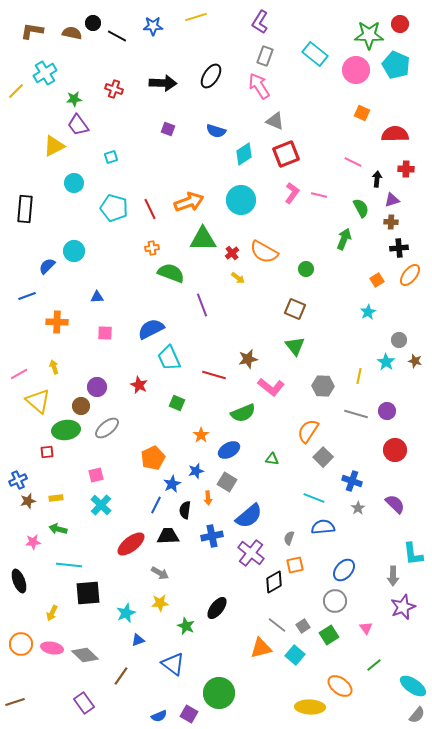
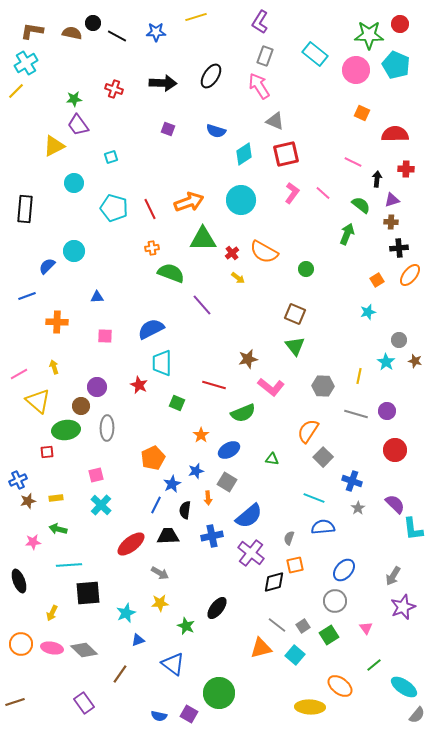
blue star at (153, 26): moved 3 px right, 6 px down
cyan cross at (45, 73): moved 19 px left, 10 px up
red square at (286, 154): rotated 8 degrees clockwise
pink line at (319, 195): moved 4 px right, 2 px up; rotated 28 degrees clockwise
green semicircle at (361, 208): moved 3 px up; rotated 24 degrees counterclockwise
green arrow at (344, 239): moved 3 px right, 5 px up
purple line at (202, 305): rotated 20 degrees counterclockwise
brown square at (295, 309): moved 5 px down
cyan star at (368, 312): rotated 14 degrees clockwise
pink square at (105, 333): moved 3 px down
cyan trapezoid at (169, 358): moved 7 px left, 5 px down; rotated 24 degrees clockwise
red line at (214, 375): moved 10 px down
gray ellipse at (107, 428): rotated 50 degrees counterclockwise
cyan L-shape at (413, 554): moved 25 px up
cyan line at (69, 565): rotated 10 degrees counterclockwise
gray arrow at (393, 576): rotated 30 degrees clockwise
black diamond at (274, 582): rotated 15 degrees clockwise
gray diamond at (85, 655): moved 1 px left, 5 px up
brown line at (121, 676): moved 1 px left, 2 px up
cyan ellipse at (413, 686): moved 9 px left, 1 px down
blue semicircle at (159, 716): rotated 35 degrees clockwise
